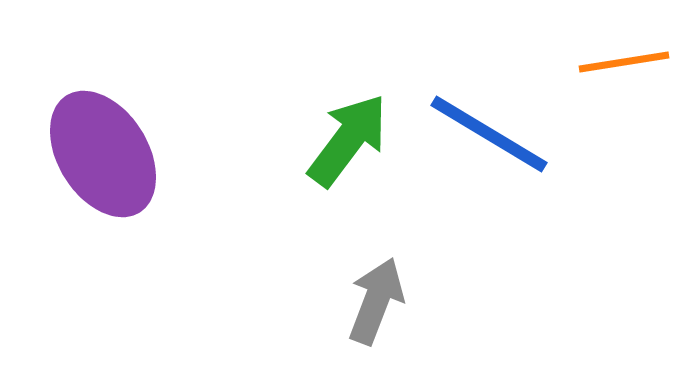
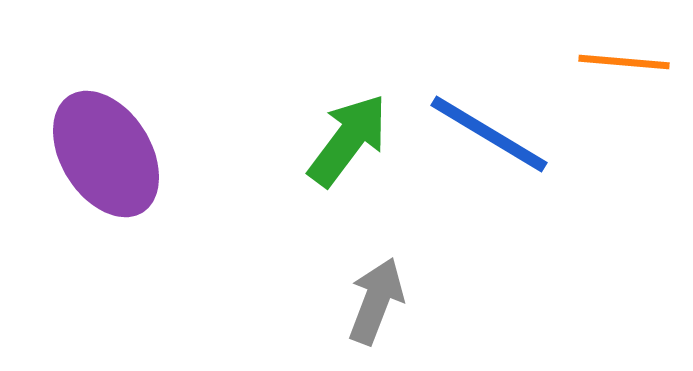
orange line: rotated 14 degrees clockwise
purple ellipse: moved 3 px right
